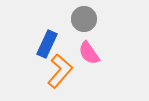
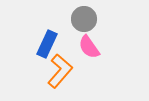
pink semicircle: moved 6 px up
